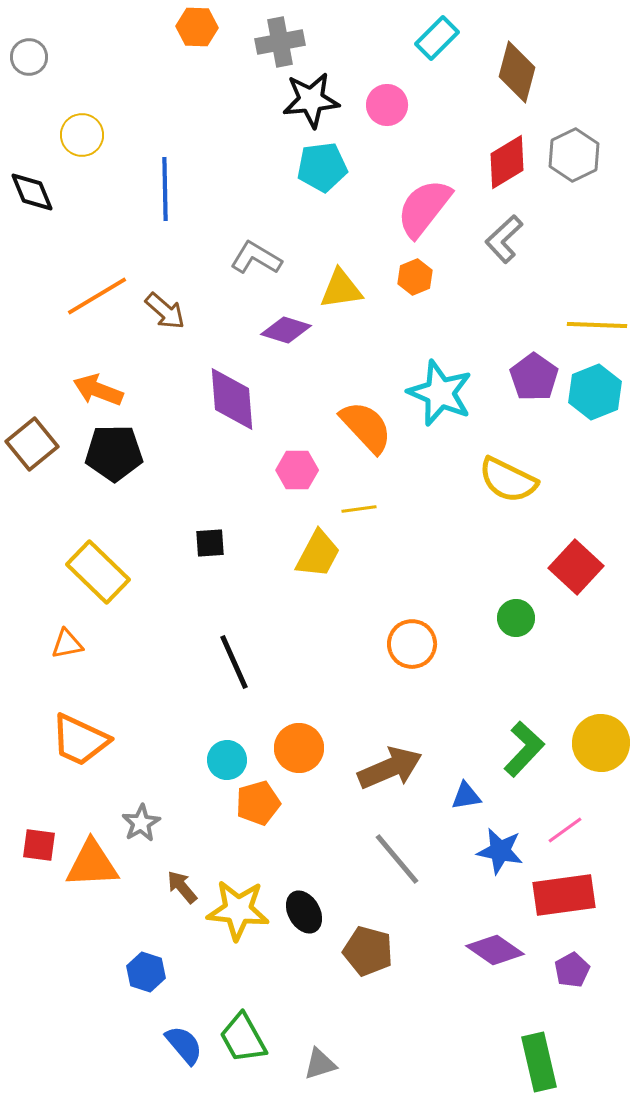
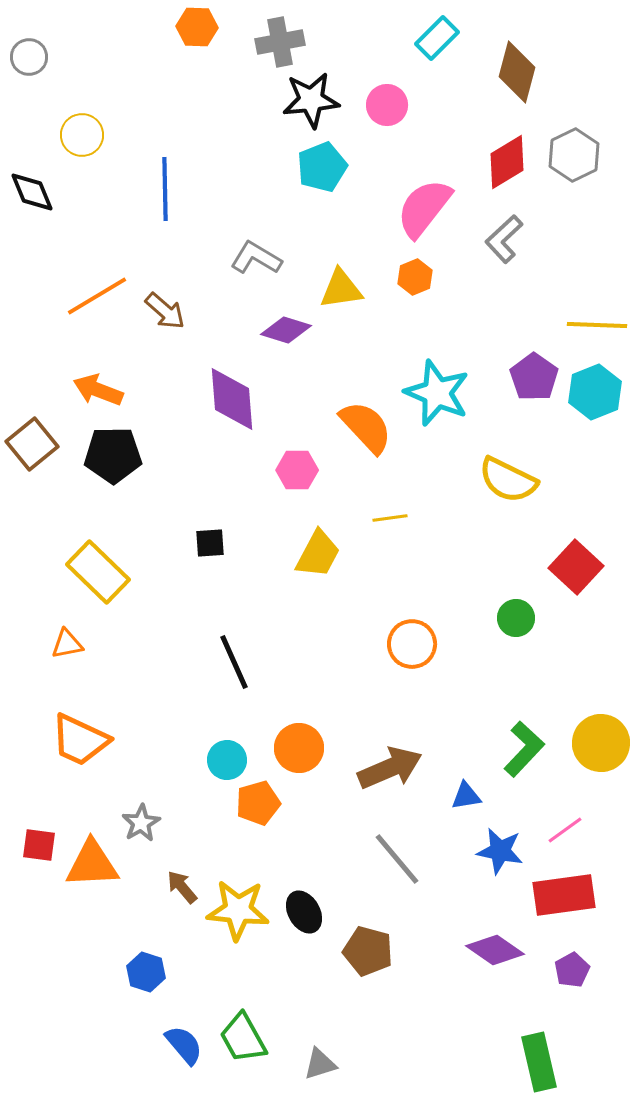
cyan pentagon at (322, 167): rotated 15 degrees counterclockwise
cyan star at (440, 393): moved 3 px left
black pentagon at (114, 453): moved 1 px left, 2 px down
yellow line at (359, 509): moved 31 px right, 9 px down
